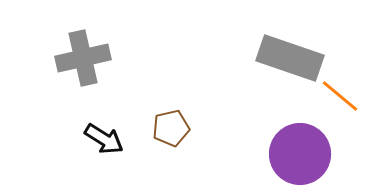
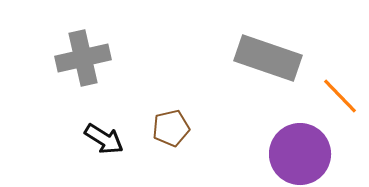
gray rectangle: moved 22 px left
orange line: rotated 6 degrees clockwise
